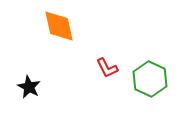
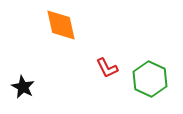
orange diamond: moved 2 px right, 1 px up
black star: moved 6 px left
